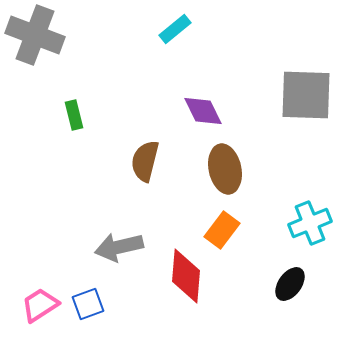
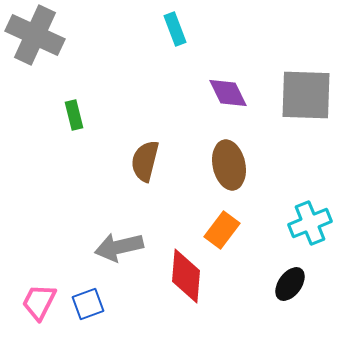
cyan rectangle: rotated 72 degrees counterclockwise
gray cross: rotated 4 degrees clockwise
purple diamond: moved 25 px right, 18 px up
brown ellipse: moved 4 px right, 4 px up
pink trapezoid: moved 1 px left, 3 px up; rotated 30 degrees counterclockwise
